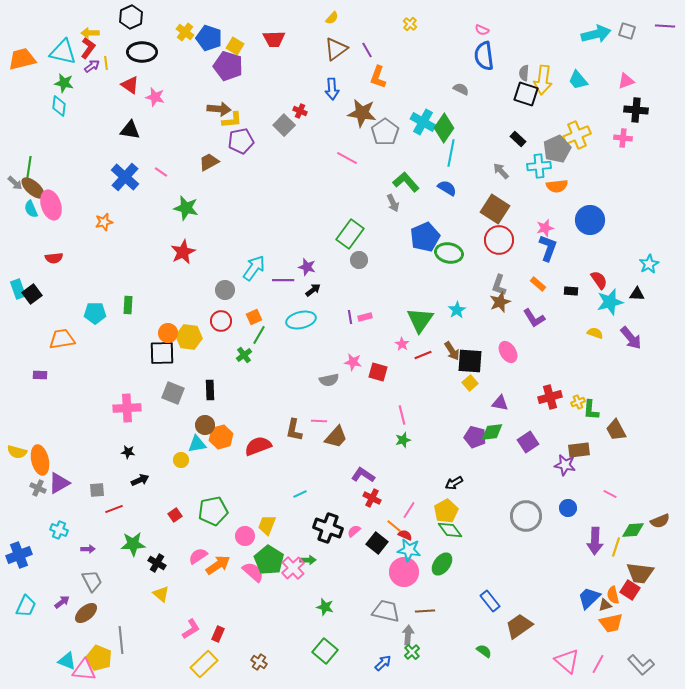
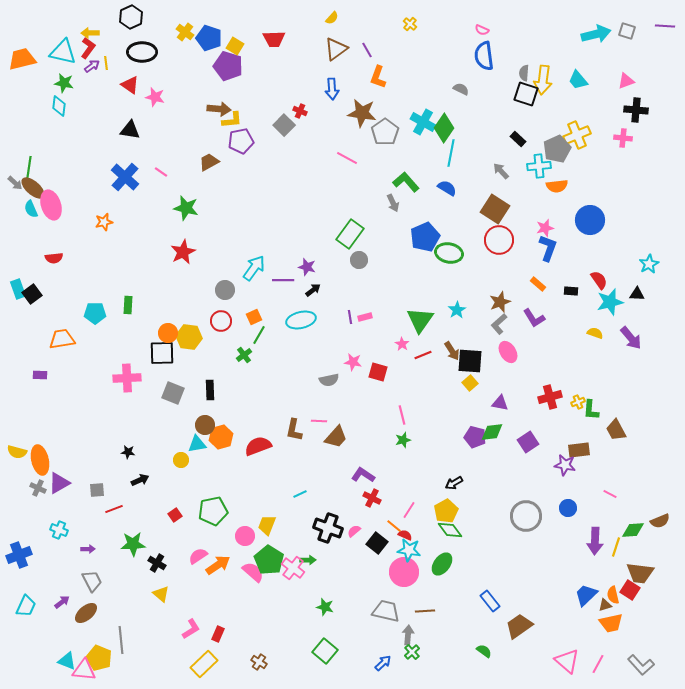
gray L-shape at (499, 285): moved 39 px down; rotated 30 degrees clockwise
pink cross at (127, 408): moved 30 px up
pink cross at (293, 568): rotated 10 degrees counterclockwise
blue trapezoid at (589, 598): moved 3 px left, 3 px up
